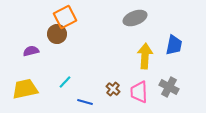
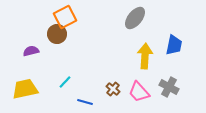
gray ellipse: rotated 30 degrees counterclockwise
pink trapezoid: rotated 40 degrees counterclockwise
